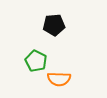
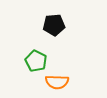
orange semicircle: moved 2 px left, 3 px down
